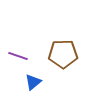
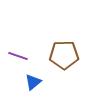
brown pentagon: moved 1 px right, 1 px down
